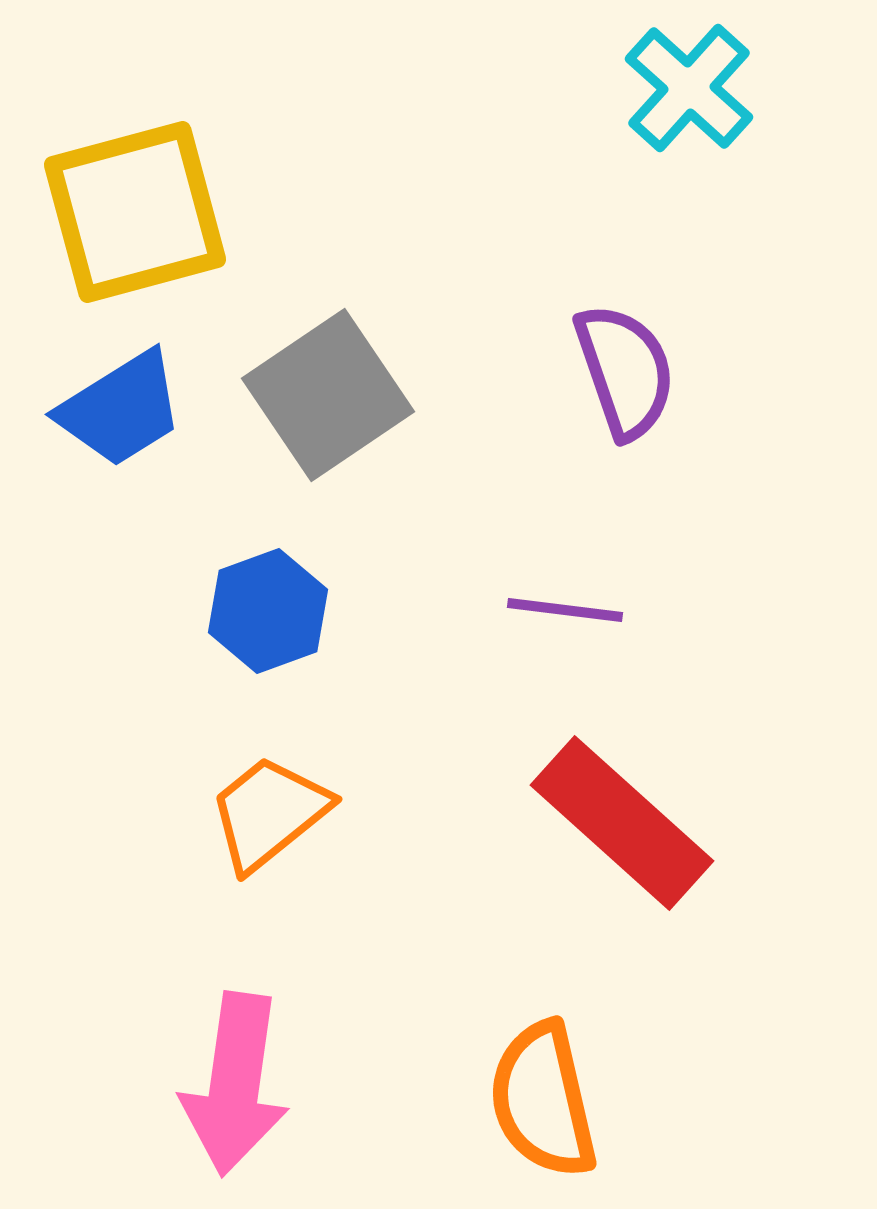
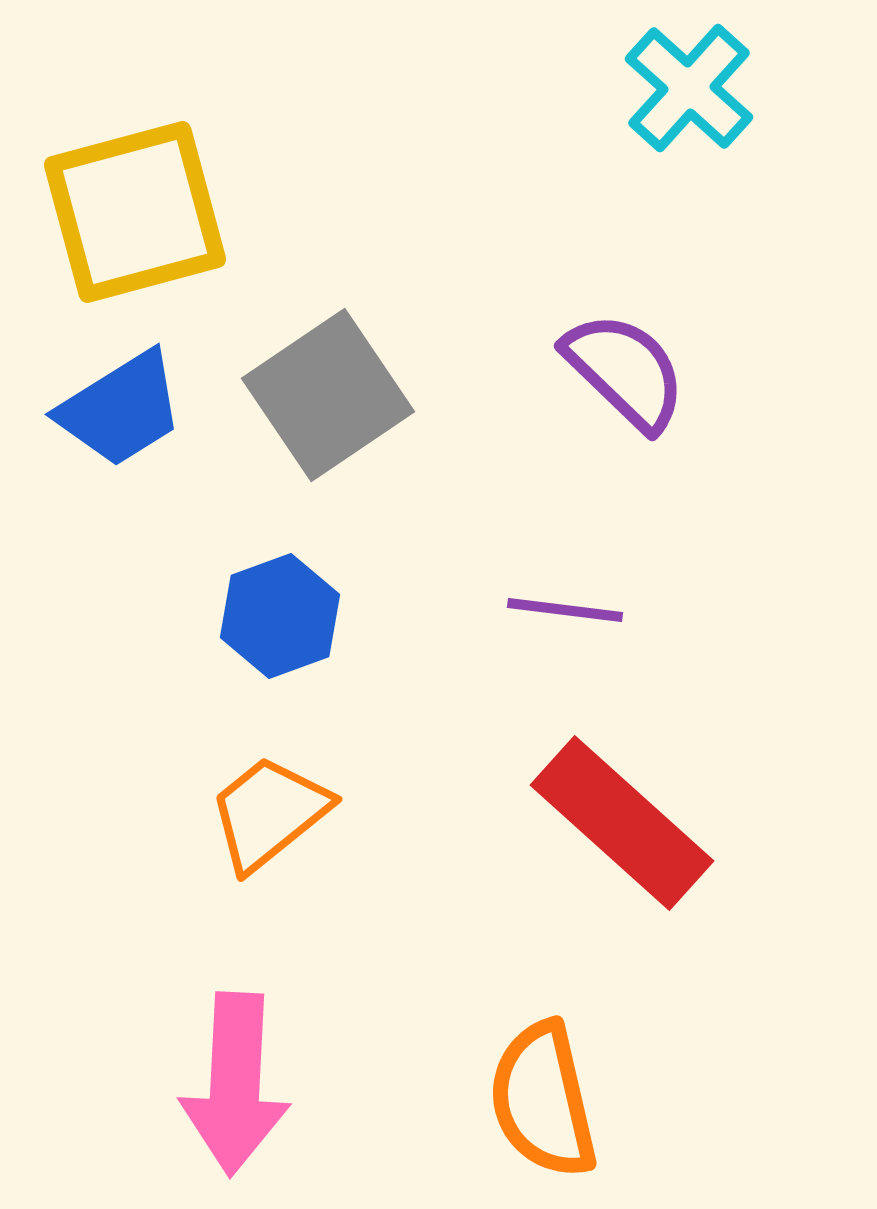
purple semicircle: rotated 27 degrees counterclockwise
blue hexagon: moved 12 px right, 5 px down
pink arrow: rotated 5 degrees counterclockwise
